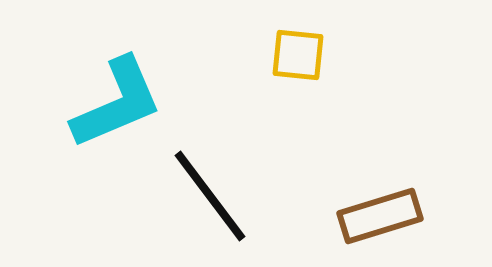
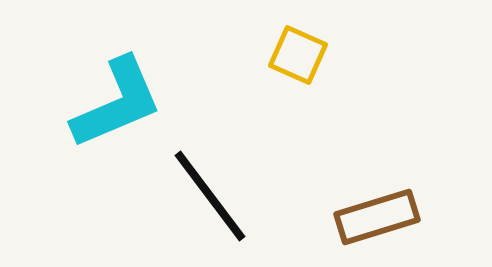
yellow square: rotated 18 degrees clockwise
brown rectangle: moved 3 px left, 1 px down
